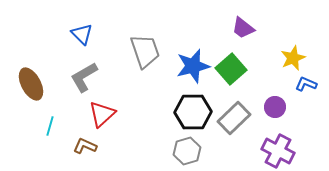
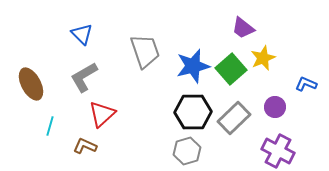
yellow star: moved 30 px left
